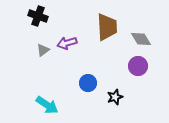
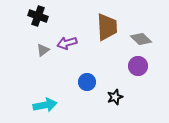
gray diamond: rotated 15 degrees counterclockwise
blue circle: moved 1 px left, 1 px up
cyan arrow: moved 2 px left; rotated 45 degrees counterclockwise
